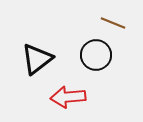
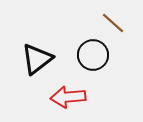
brown line: rotated 20 degrees clockwise
black circle: moved 3 px left
